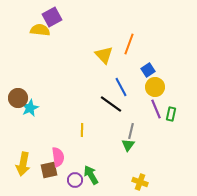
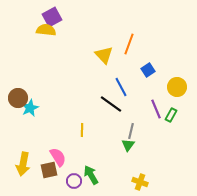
yellow semicircle: moved 6 px right
yellow circle: moved 22 px right
green rectangle: moved 1 px down; rotated 16 degrees clockwise
pink semicircle: rotated 24 degrees counterclockwise
purple circle: moved 1 px left, 1 px down
